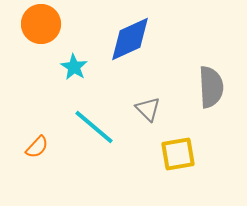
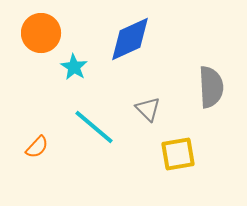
orange circle: moved 9 px down
